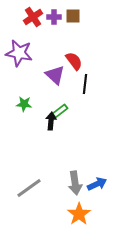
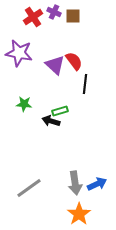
purple cross: moved 5 px up; rotated 24 degrees clockwise
purple triangle: moved 10 px up
green rectangle: rotated 21 degrees clockwise
black arrow: rotated 78 degrees counterclockwise
